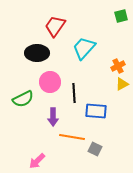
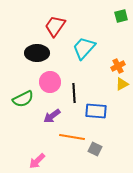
purple arrow: moved 1 px left, 1 px up; rotated 54 degrees clockwise
